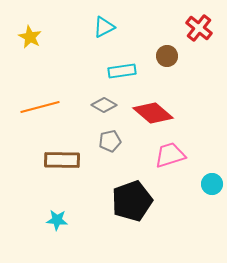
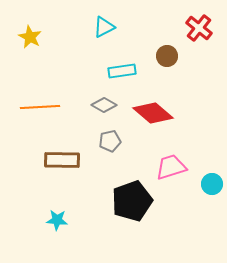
orange line: rotated 12 degrees clockwise
pink trapezoid: moved 1 px right, 12 px down
